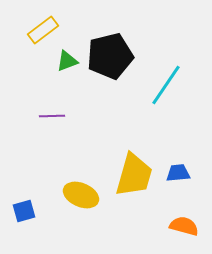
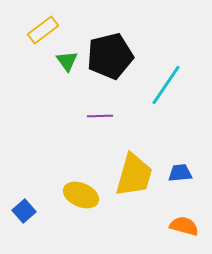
green triangle: rotated 45 degrees counterclockwise
purple line: moved 48 px right
blue trapezoid: moved 2 px right
blue square: rotated 25 degrees counterclockwise
